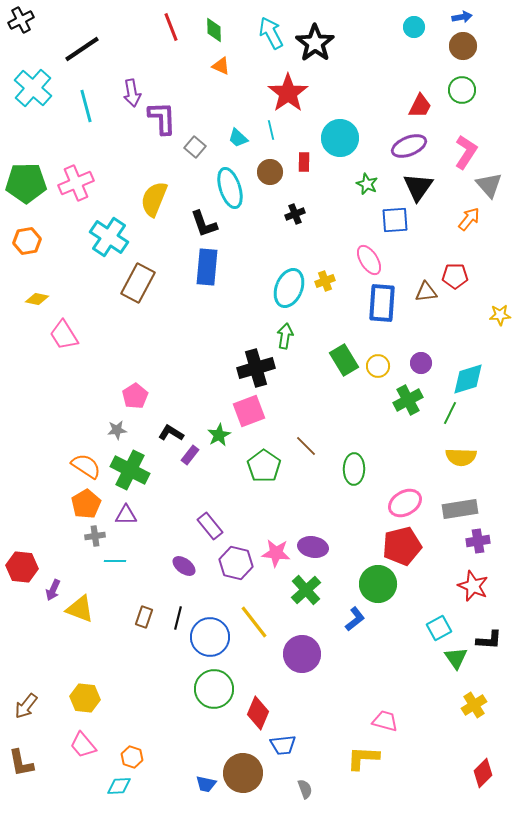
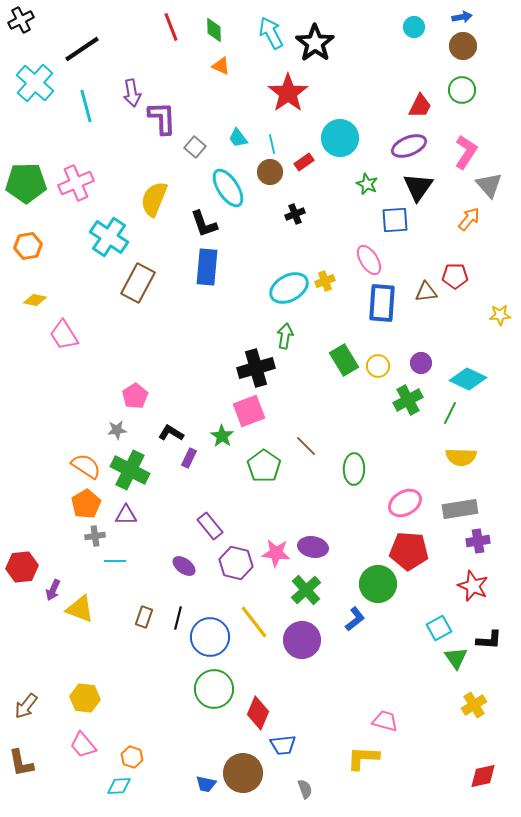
cyan cross at (33, 88): moved 2 px right, 5 px up
cyan line at (271, 130): moved 1 px right, 14 px down
cyan trapezoid at (238, 138): rotated 10 degrees clockwise
red rectangle at (304, 162): rotated 54 degrees clockwise
cyan ellipse at (230, 188): moved 2 px left; rotated 15 degrees counterclockwise
orange hexagon at (27, 241): moved 1 px right, 5 px down
cyan ellipse at (289, 288): rotated 39 degrees clockwise
yellow diamond at (37, 299): moved 2 px left, 1 px down
cyan diamond at (468, 379): rotated 42 degrees clockwise
green star at (219, 435): moved 3 px right, 1 px down; rotated 10 degrees counterclockwise
purple rectangle at (190, 455): moved 1 px left, 3 px down; rotated 12 degrees counterclockwise
red pentagon at (402, 546): moved 7 px right, 5 px down; rotated 18 degrees clockwise
red hexagon at (22, 567): rotated 12 degrees counterclockwise
purple circle at (302, 654): moved 14 px up
red diamond at (483, 773): moved 3 px down; rotated 32 degrees clockwise
